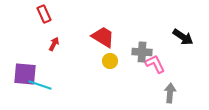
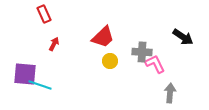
red trapezoid: rotated 105 degrees clockwise
